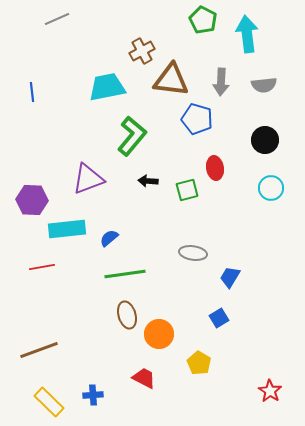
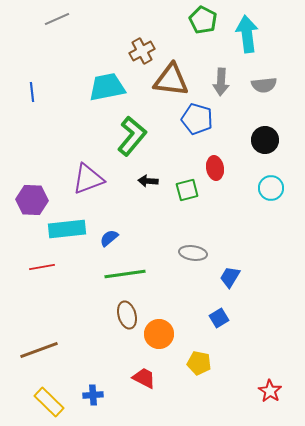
yellow pentagon: rotated 20 degrees counterclockwise
